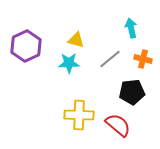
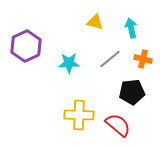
yellow triangle: moved 19 px right, 18 px up
